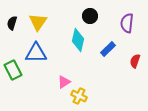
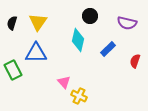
purple semicircle: rotated 84 degrees counterclockwise
pink triangle: rotated 40 degrees counterclockwise
